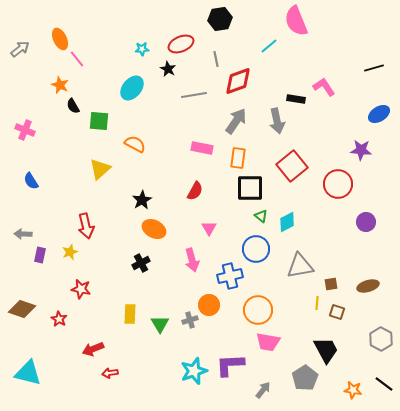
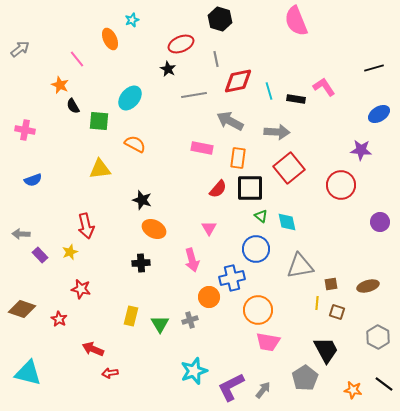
black hexagon at (220, 19): rotated 25 degrees clockwise
orange ellipse at (60, 39): moved 50 px right
cyan line at (269, 46): moved 45 px down; rotated 66 degrees counterclockwise
cyan star at (142, 49): moved 10 px left, 29 px up; rotated 16 degrees counterclockwise
red diamond at (238, 81): rotated 8 degrees clockwise
cyan ellipse at (132, 88): moved 2 px left, 10 px down
gray arrow at (236, 121): moved 6 px left; rotated 96 degrees counterclockwise
gray arrow at (277, 121): moved 11 px down; rotated 75 degrees counterclockwise
pink cross at (25, 130): rotated 12 degrees counterclockwise
red square at (292, 166): moved 3 px left, 2 px down
yellow triangle at (100, 169): rotated 35 degrees clockwise
blue semicircle at (31, 181): moved 2 px right, 1 px up; rotated 78 degrees counterclockwise
red circle at (338, 184): moved 3 px right, 1 px down
red semicircle at (195, 191): moved 23 px right, 2 px up; rotated 12 degrees clockwise
black star at (142, 200): rotated 24 degrees counterclockwise
cyan diamond at (287, 222): rotated 75 degrees counterclockwise
purple circle at (366, 222): moved 14 px right
gray arrow at (23, 234): moved 2 px left
purple rectangle at (40, 255): rotated 56 degrees counterclockwise
black cross at (141, 263): rotated 24 degrees clockwise
blue cross at (230, 276): moved 2 px right, 2 px down
orange circle at (209, 305): moved 8 px up
yellow rectangle at (130, 314): moved 1 px right, 2 px down; rotated 12 degrees clockwise
gray hexagon at (381, 339): moved 3 px left, 2 px up
red arrow at (93, 349): rotated 45 degrees clockwise
purple L-shape at (230, 365): moved 1 px right, 22 px down; rotated 24 degrees counterclockwise
